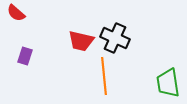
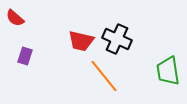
red semicircle: moved 1 px left, 5 px down
black cross: moved 2 px right, 1 px down
orange line: rotated 33 degrees counterclockwise
green trapezoid: moved 12 px up
